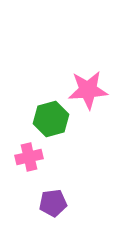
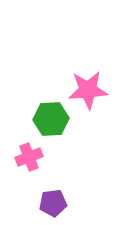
green hexagon: rotated 12 degrees clockwise
pink cross: rotated 8 degrees counterclockwise
